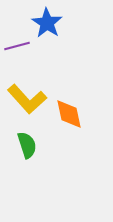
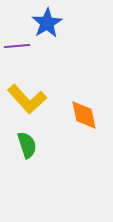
blue star: rotated 8 degrees clockwise
purple line: rotated 10 degrees clockwise
orange diamond: moved 15 px right, 1 px down
